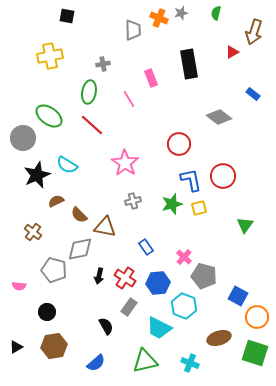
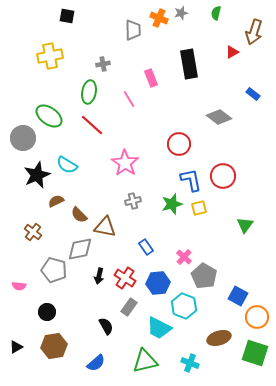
gray pentagon at (204, 276): rotated 15 degrees clockwise
